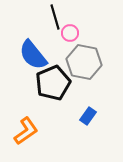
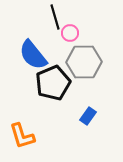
gray hexagon: rotated 12 degrees counterclockwise
orange L-shape: moved 4 px left, 5 px down; rotated 108 degrees clockwise
